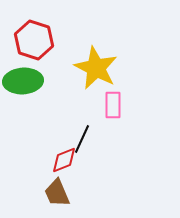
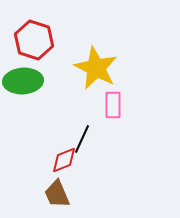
brown trapezoid: moved 1 px down
